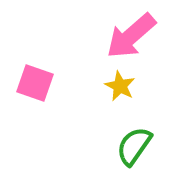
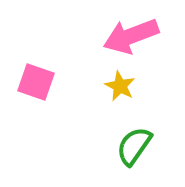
pink arrow: rotated 20 degrees clockwise
pink square: moved 1 px right, 1 px up
